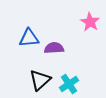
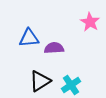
black triangle: moved 1 px down; rotated 10 degrees clockwise
cyan cross: moved 2 px right, 1 px down
